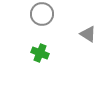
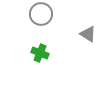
gray circle: moved 1 px left
